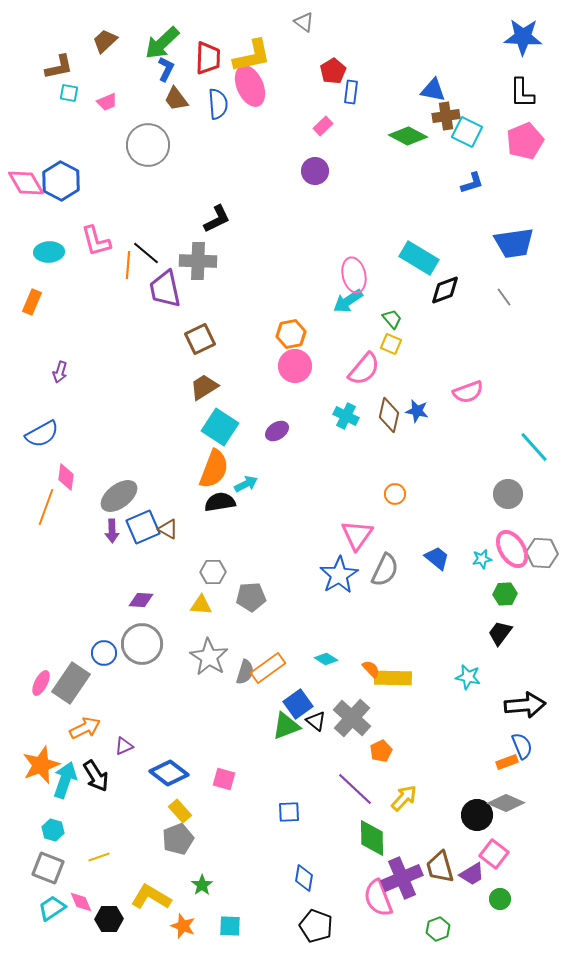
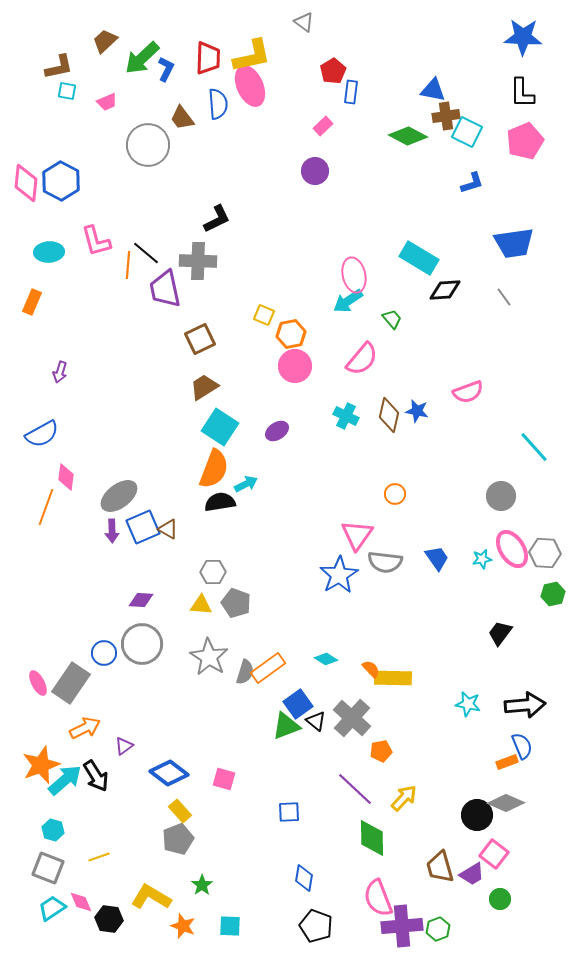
green arrow at (162, 43): moved 20 px left, 15 px down
cyan square at (69, 93): moved 2 px left, 2 px up
brown trapezoid at (176, 99): moved 6 px right, 19 px down
pink diamond at (26, 183): rotated 36 degrees clockwise
black diamond at (445, 290): rotated 16 degrees clockwise
yellow square at (391, 344): moved 127 px left, 29 px up
pink semicircle at (364, 369): moved 2 px left, 10 px up
gray circle at (508, 494): moved 7 px left, 2 px down
gray hexagon at (542, 553): moved 3 px right
blue trapezoid at (437, 558): rotated 16 degrees clockwise
gray semicircle at (385, 570): moved 8 px up; rotated 72 degrees clockwise
green hexagon at (505, 594): moved 48 px right; rotated 10 degrees counterclockwise
gray pentagon at (251, 597): moved 15 px left, 6 px down; rotated 24 degrees clockwise
cyan star at (468, 677): moved 27 px down
pink ellipse at (41, 683): moved 3 px left; rotated 55 degrees counterclockwise
purple triangle at (124, 746): rotated 12 degrees counterclockwise
orange pentagon at (381, 751): rotated 15 degrees clockwise
cyan arrow at (65, 780): rotated 30 degrees clockwise
purple cross at (402, 878): moved 48 px down; rotated 18 degrees clockwise
black hexagon at (109, 919): rotated 8 degrees clockwise
